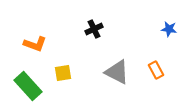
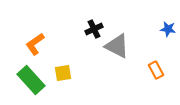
blue star: moved 1 px left
orange L-shape: rotated 125 degrees clockwise
gray triangle: moved 26 px up
green rectangle: moved 3 px right, 6 px up
